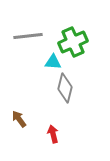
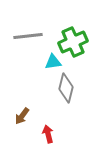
cyan triangle: rotated 12 degrees counterclockwise
gray diamond: moved 1 px right
brown arrow: moved 3 px right, 3 px up; rotated 108 degrees counterclockwise
red arrow: moved 5 px left
